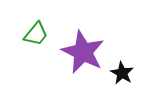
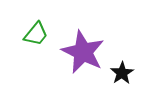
black star: rotated 10 degrees clockwise
